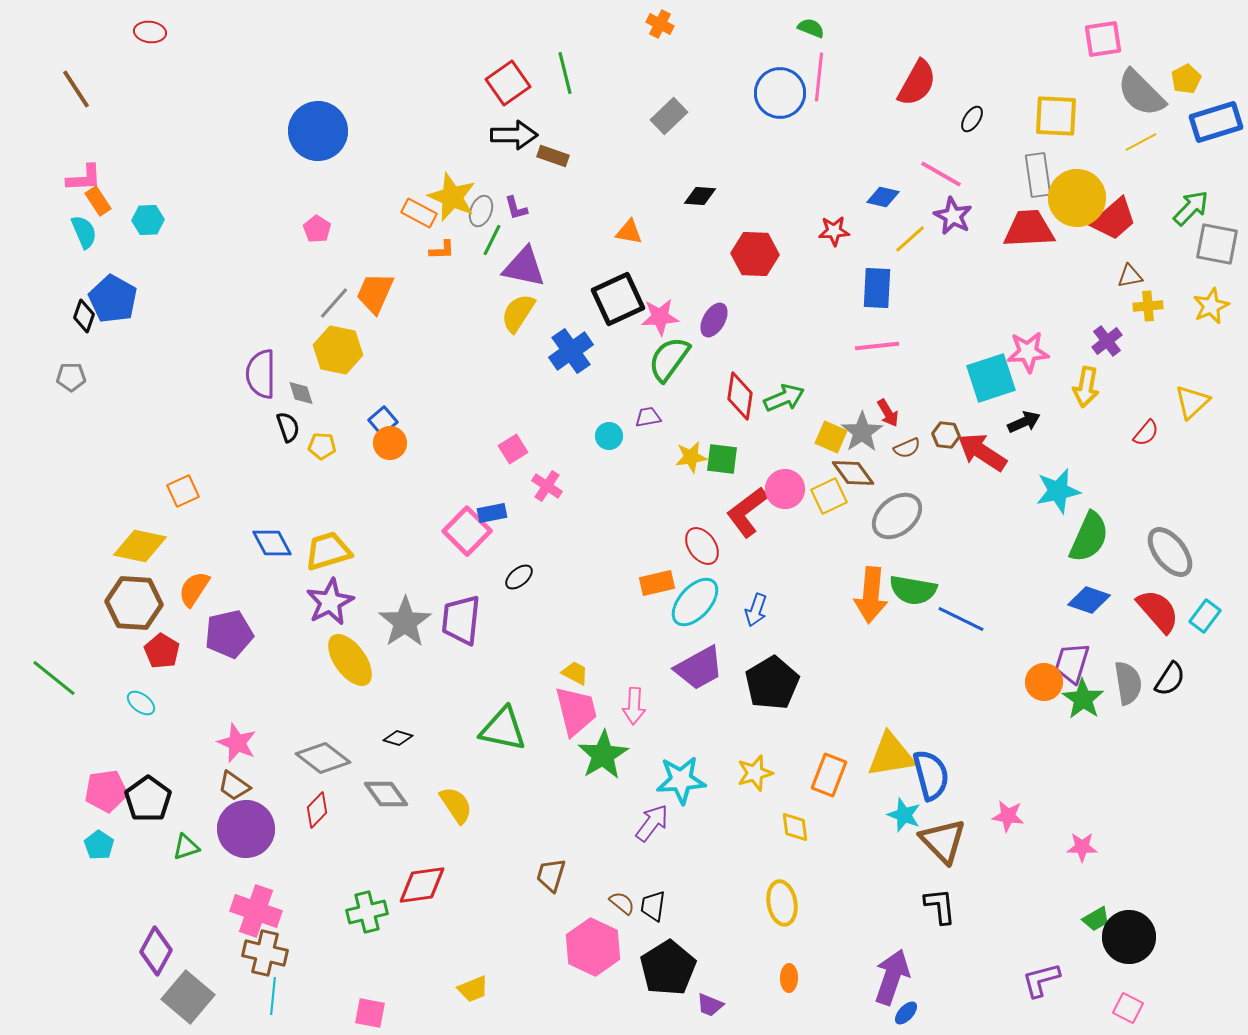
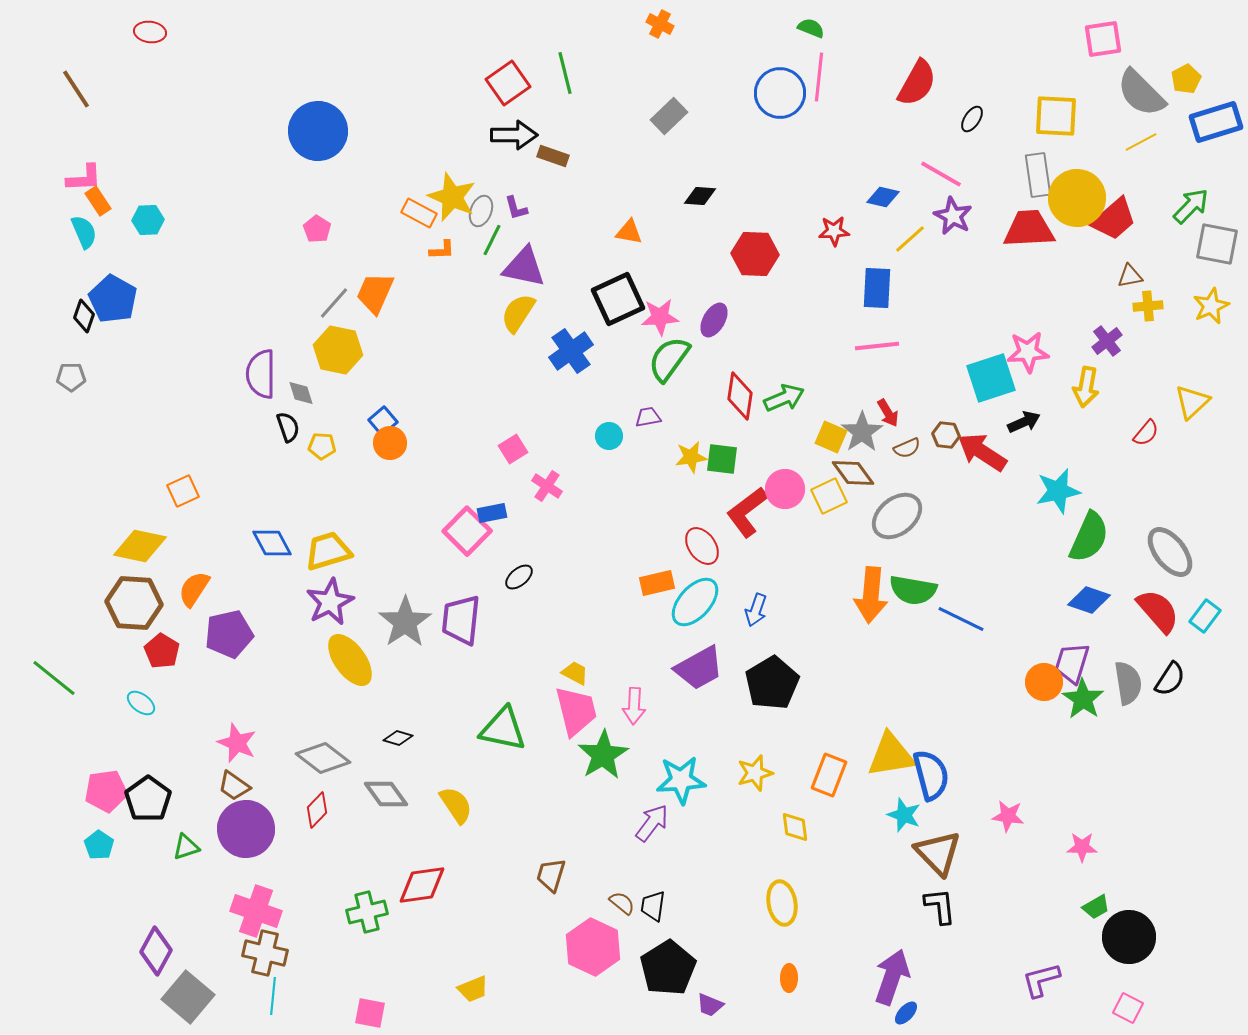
green arrow at (1191, 208): moved 2 px up
brown triangle at (943, 841): moved 5 px left, 12 px down
green trapezoid at (1096, 919): moved 12 px up
